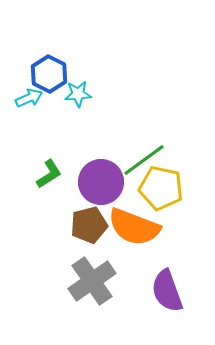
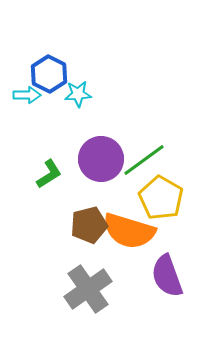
cyan arrow: moved 2 px left, 3 px up; rotated 24 degrees clockwise
purple circle: moved 23 px up
yellow pentagon: moved 10 px down; rotated 18 degrees clockwise
orange semicircle: moved 5 px left, 4 px down; rotated 4 degrees counterclockwise
gray cross: moved 4 px left, 8 px down
purple semicircle: moved 15 px up
